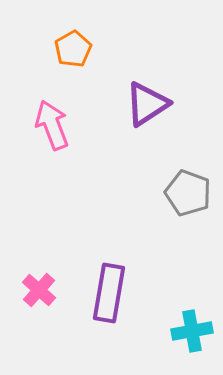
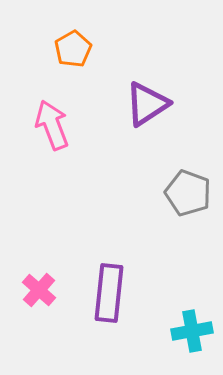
purple rectangle: rotated 4 degrees counterclockwise
